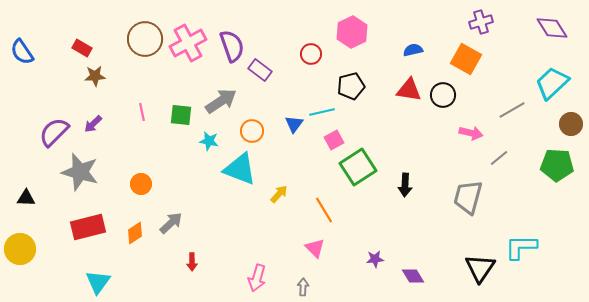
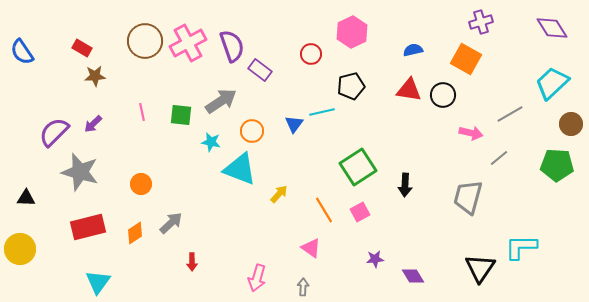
brown circle at (145, 39): moved 2 px down
gray line at (512, 110): moved 2 px left, 4 px down
pink square at (334, 140): moved 26 px right, 72 px down
cyan star at (209, 141): moved 2 px right, 1 px down
pink triangle at (315, 248): moved 4 px left; rotated 10 degrees counterclockwise
